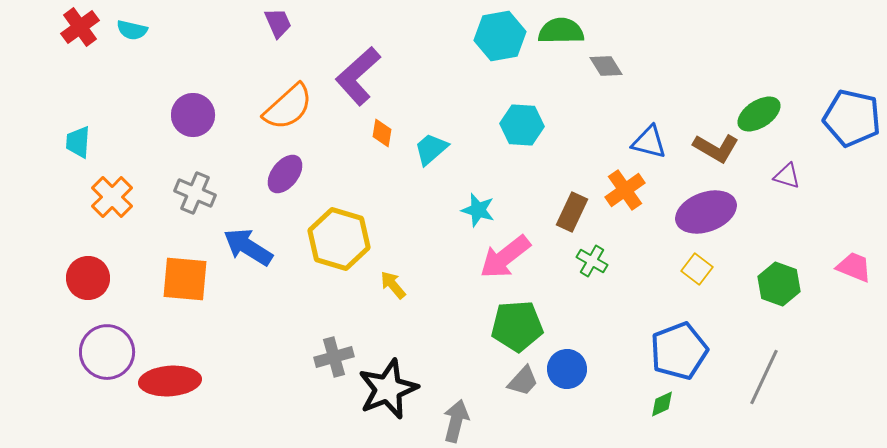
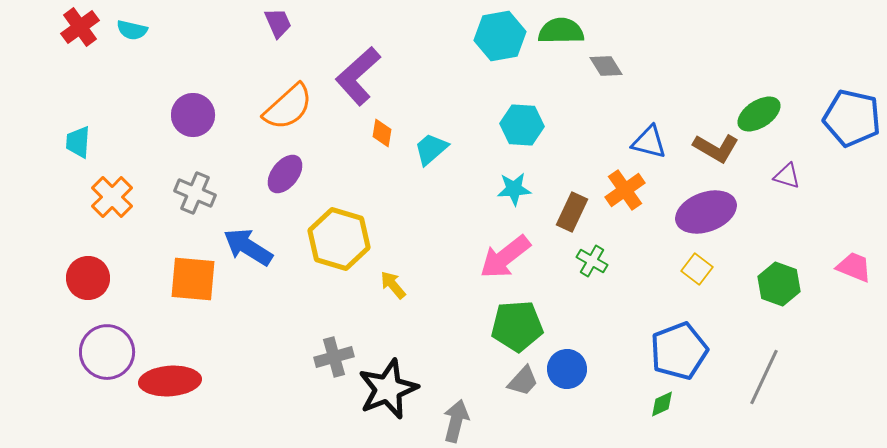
cyan star at (478, 210): moved 36 px right, 21 px up; rotated 20 degrees counterclockwise
orange square at (185, 279): moved 8 px right
